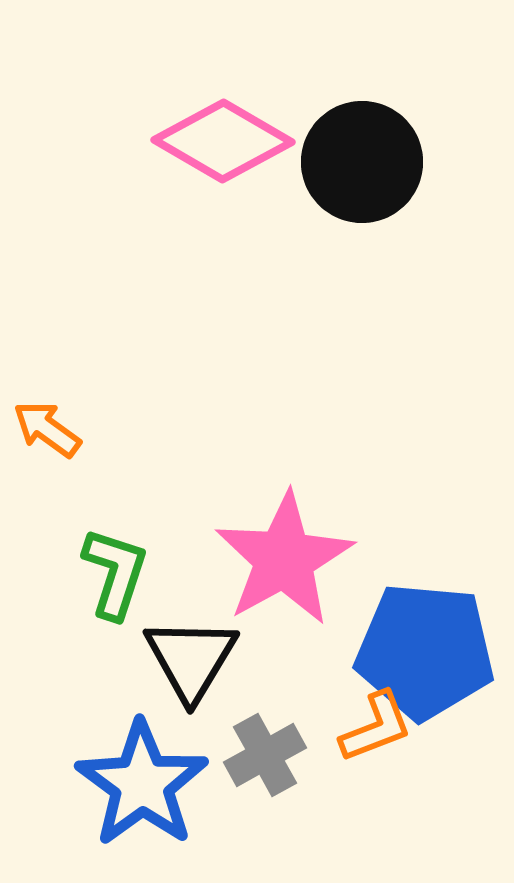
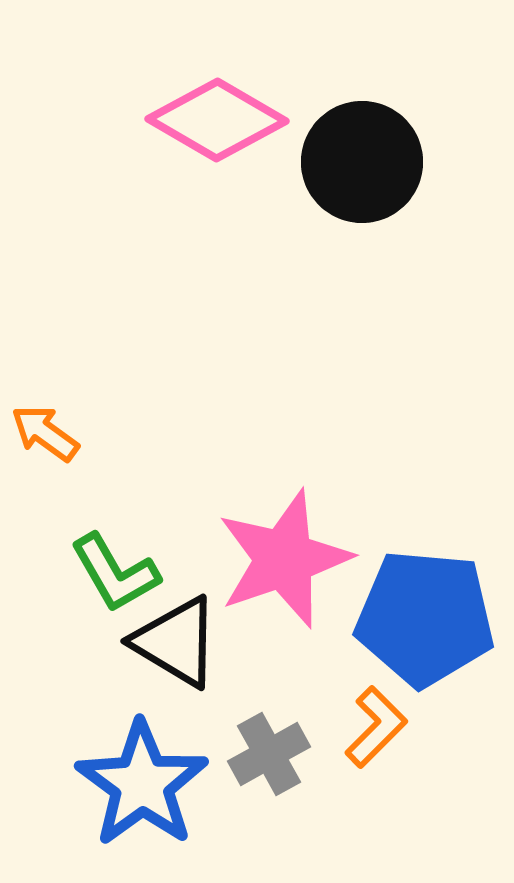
pink diamond: moved 6 px left, 21 px up
orange arrow: moved 2 px left, 4 px down
pink star: rotated 10 degrees clockwise
green L-shape: rotated 132 degrees clockwise
blue pentagon: moved 33 px up
black triangle: moved 15 px left, 17 px up; rotated 30 degrees counterclockwise
orange L-shape: rotated 24 degrees counterclockwise
gray cross: moved 4 px right, 1 px up
